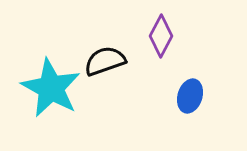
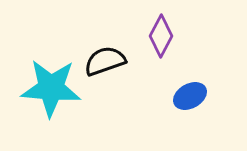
cyan star: rotated 24 degrees counterclockwise
blue ellipse: rotated 44 degrees clockwise
